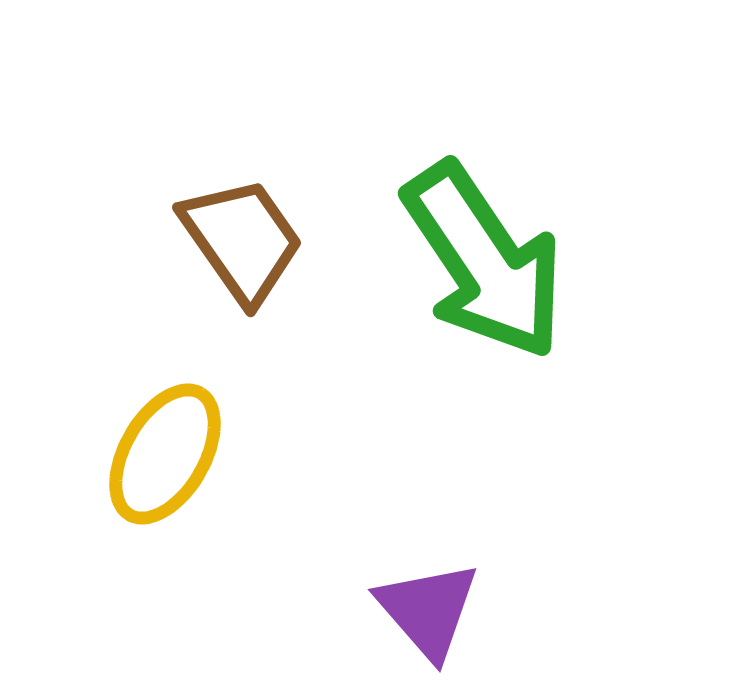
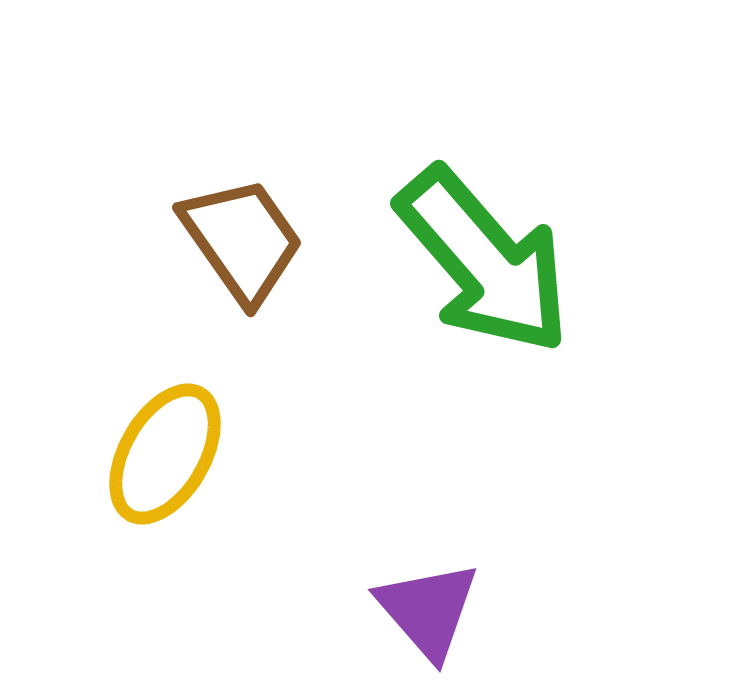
green arrow: rotated 7 degrees counterclockwise
